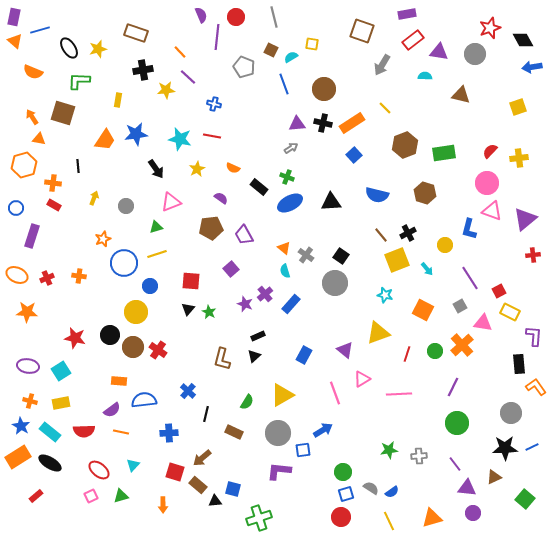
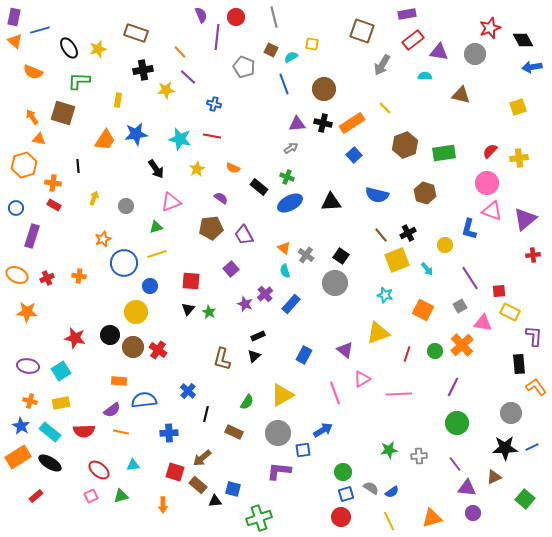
red square at (499, 291): rotated 24 degrees clockwise
cyan triangle at (133, 465): rotated 40 degrees clockwise
